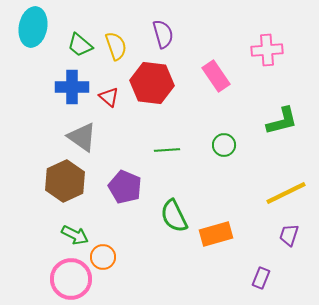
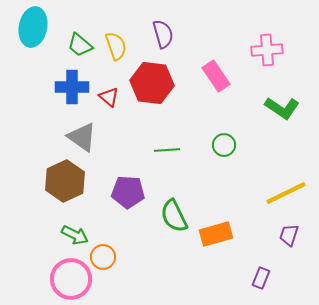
green L-shape: moved 13 px up; rotated 48 degrees clockwise
purple pentagon: moved 3 px right, 5 px down; rotated 20 degrees counterclockwise
